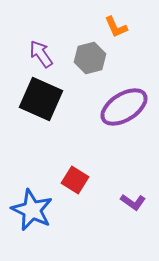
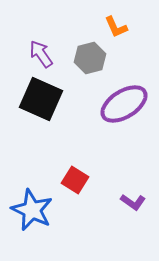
purple ellipse: moved 3 px up
